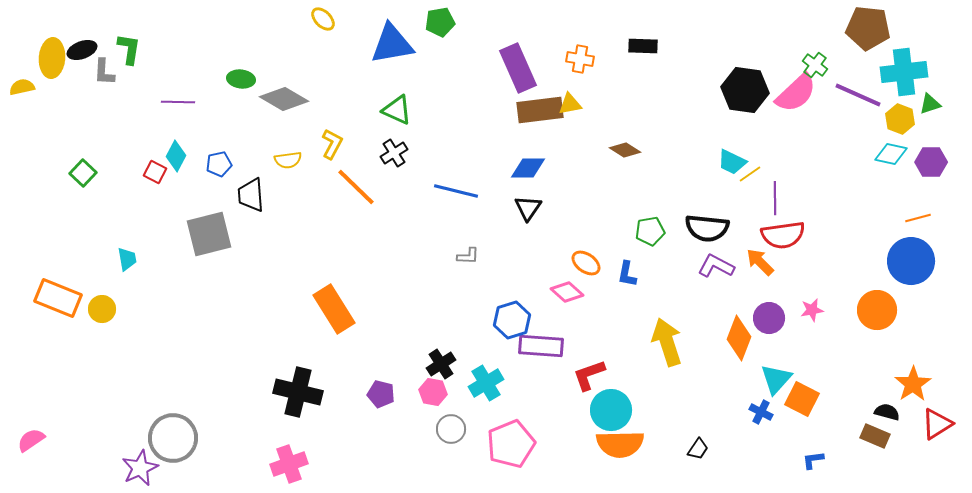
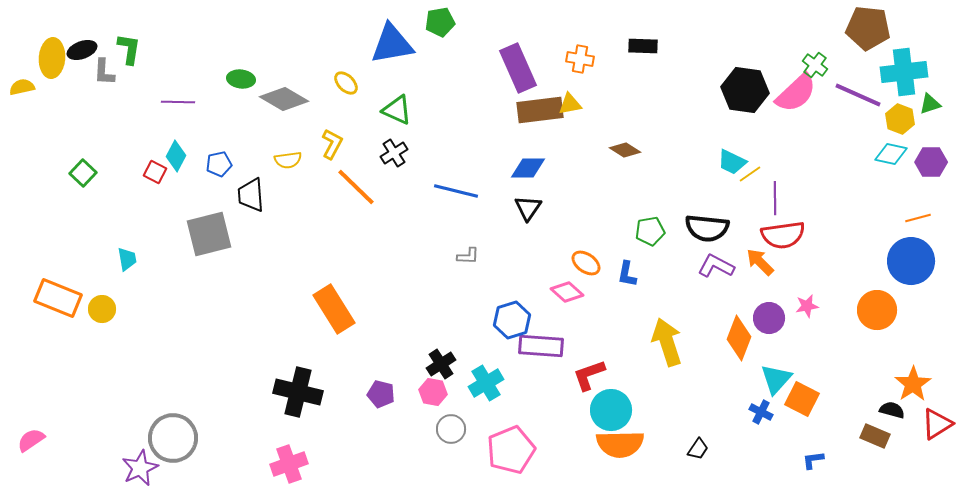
yellow ellipse at (323, 19): moved 23 px right, 64 px down
pink star at (812, 310): moved 5 px left, 4 px up
black semicircle at (887, 412): moved 5 px right, 2 px up
pink pentagon at (511, 444): moved 6 px down
